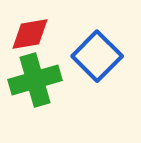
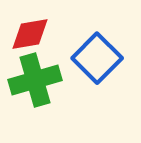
blue square: moved 2 px down
